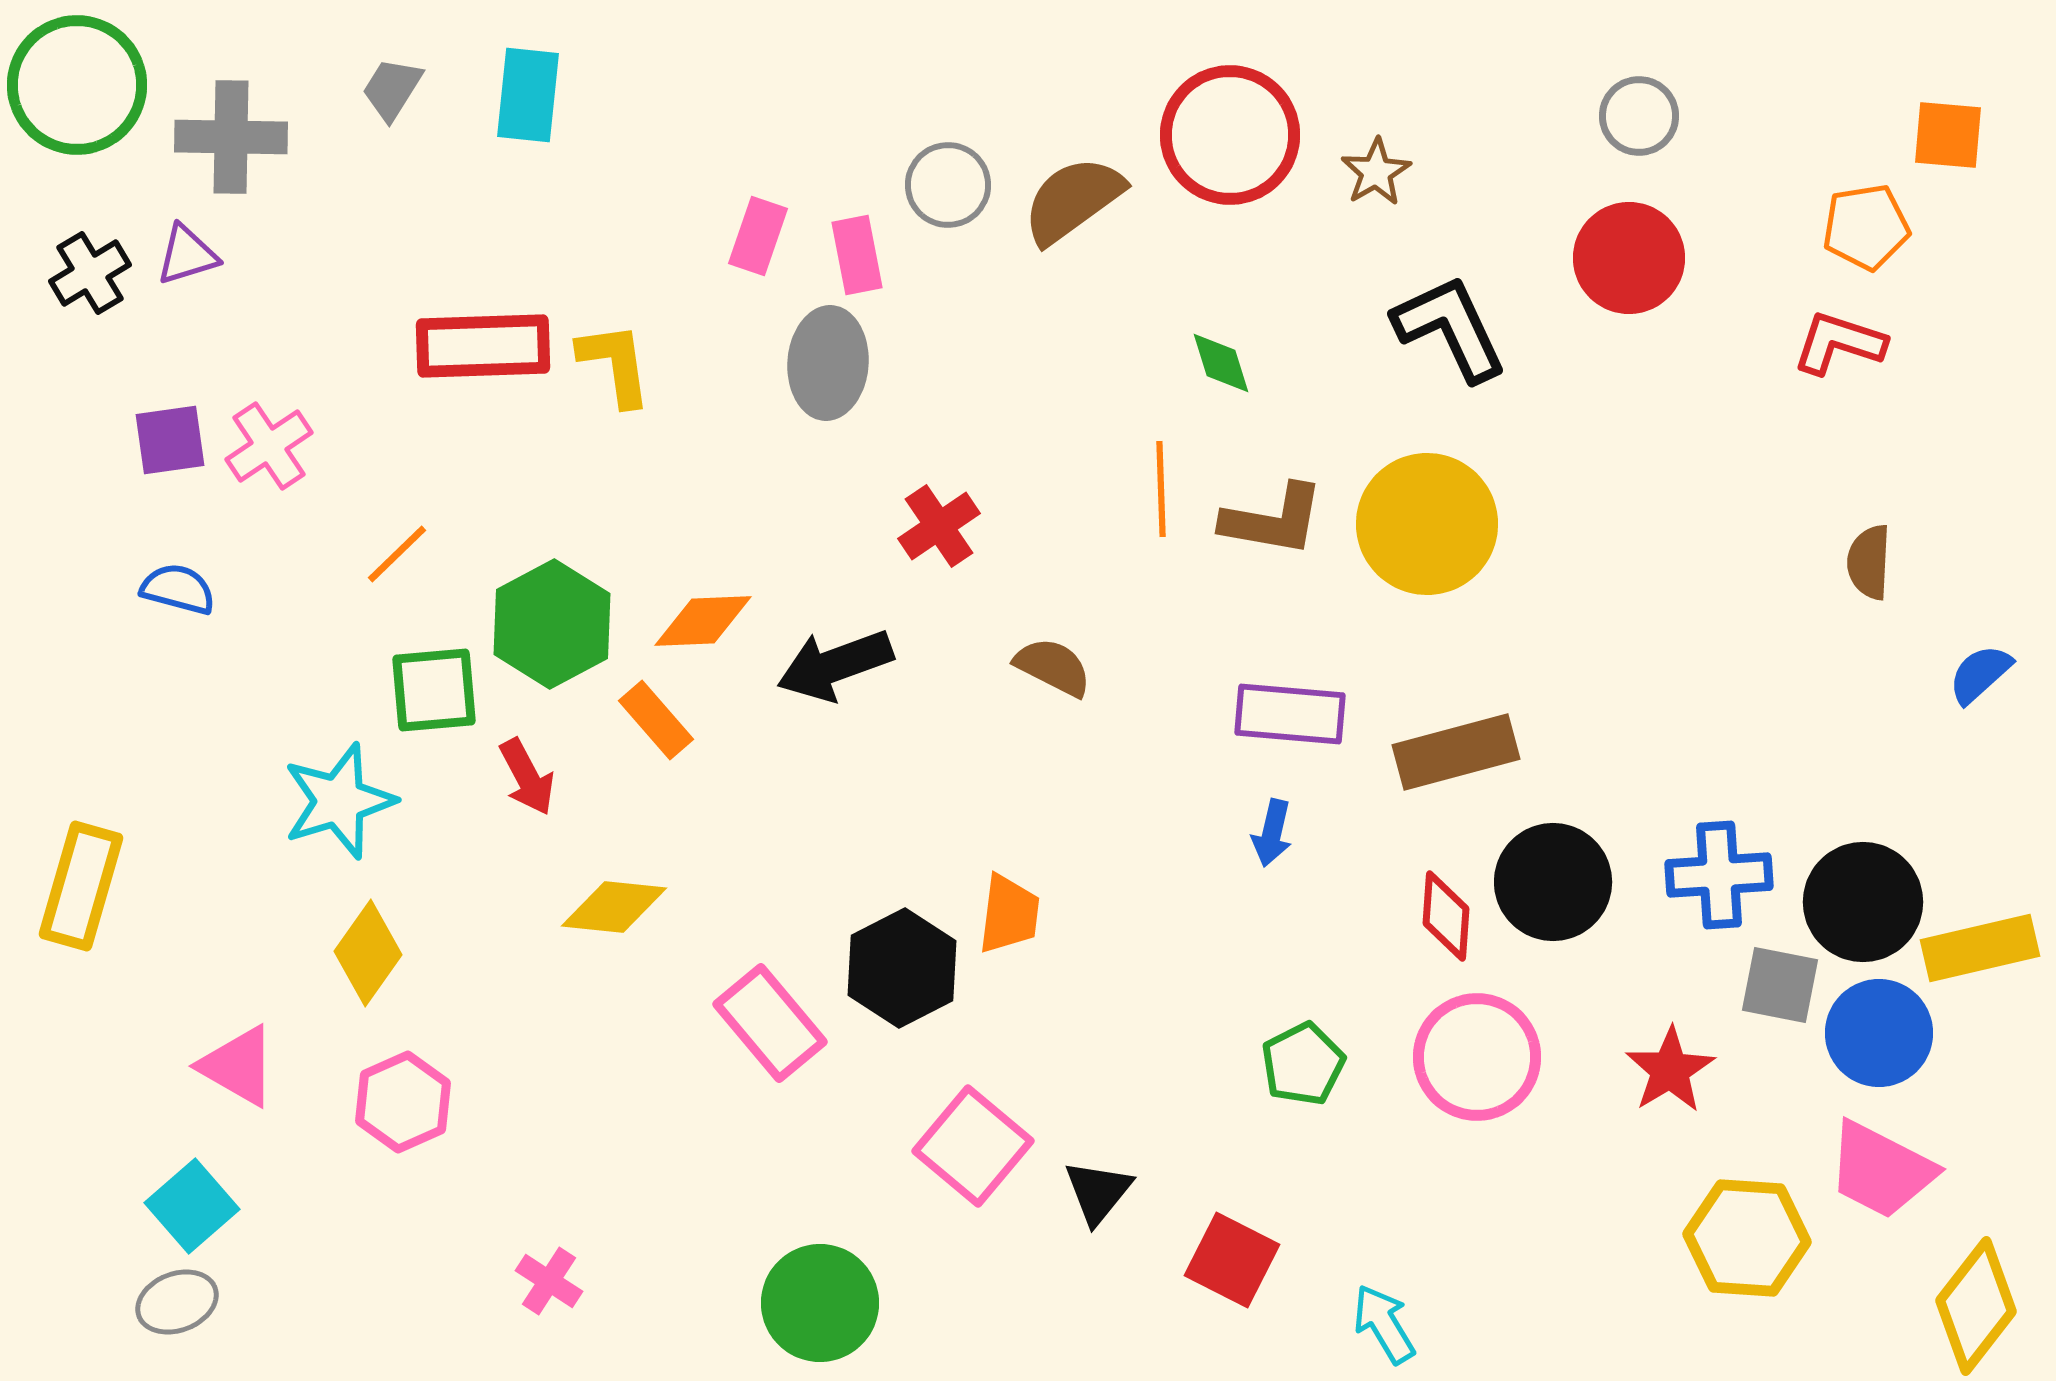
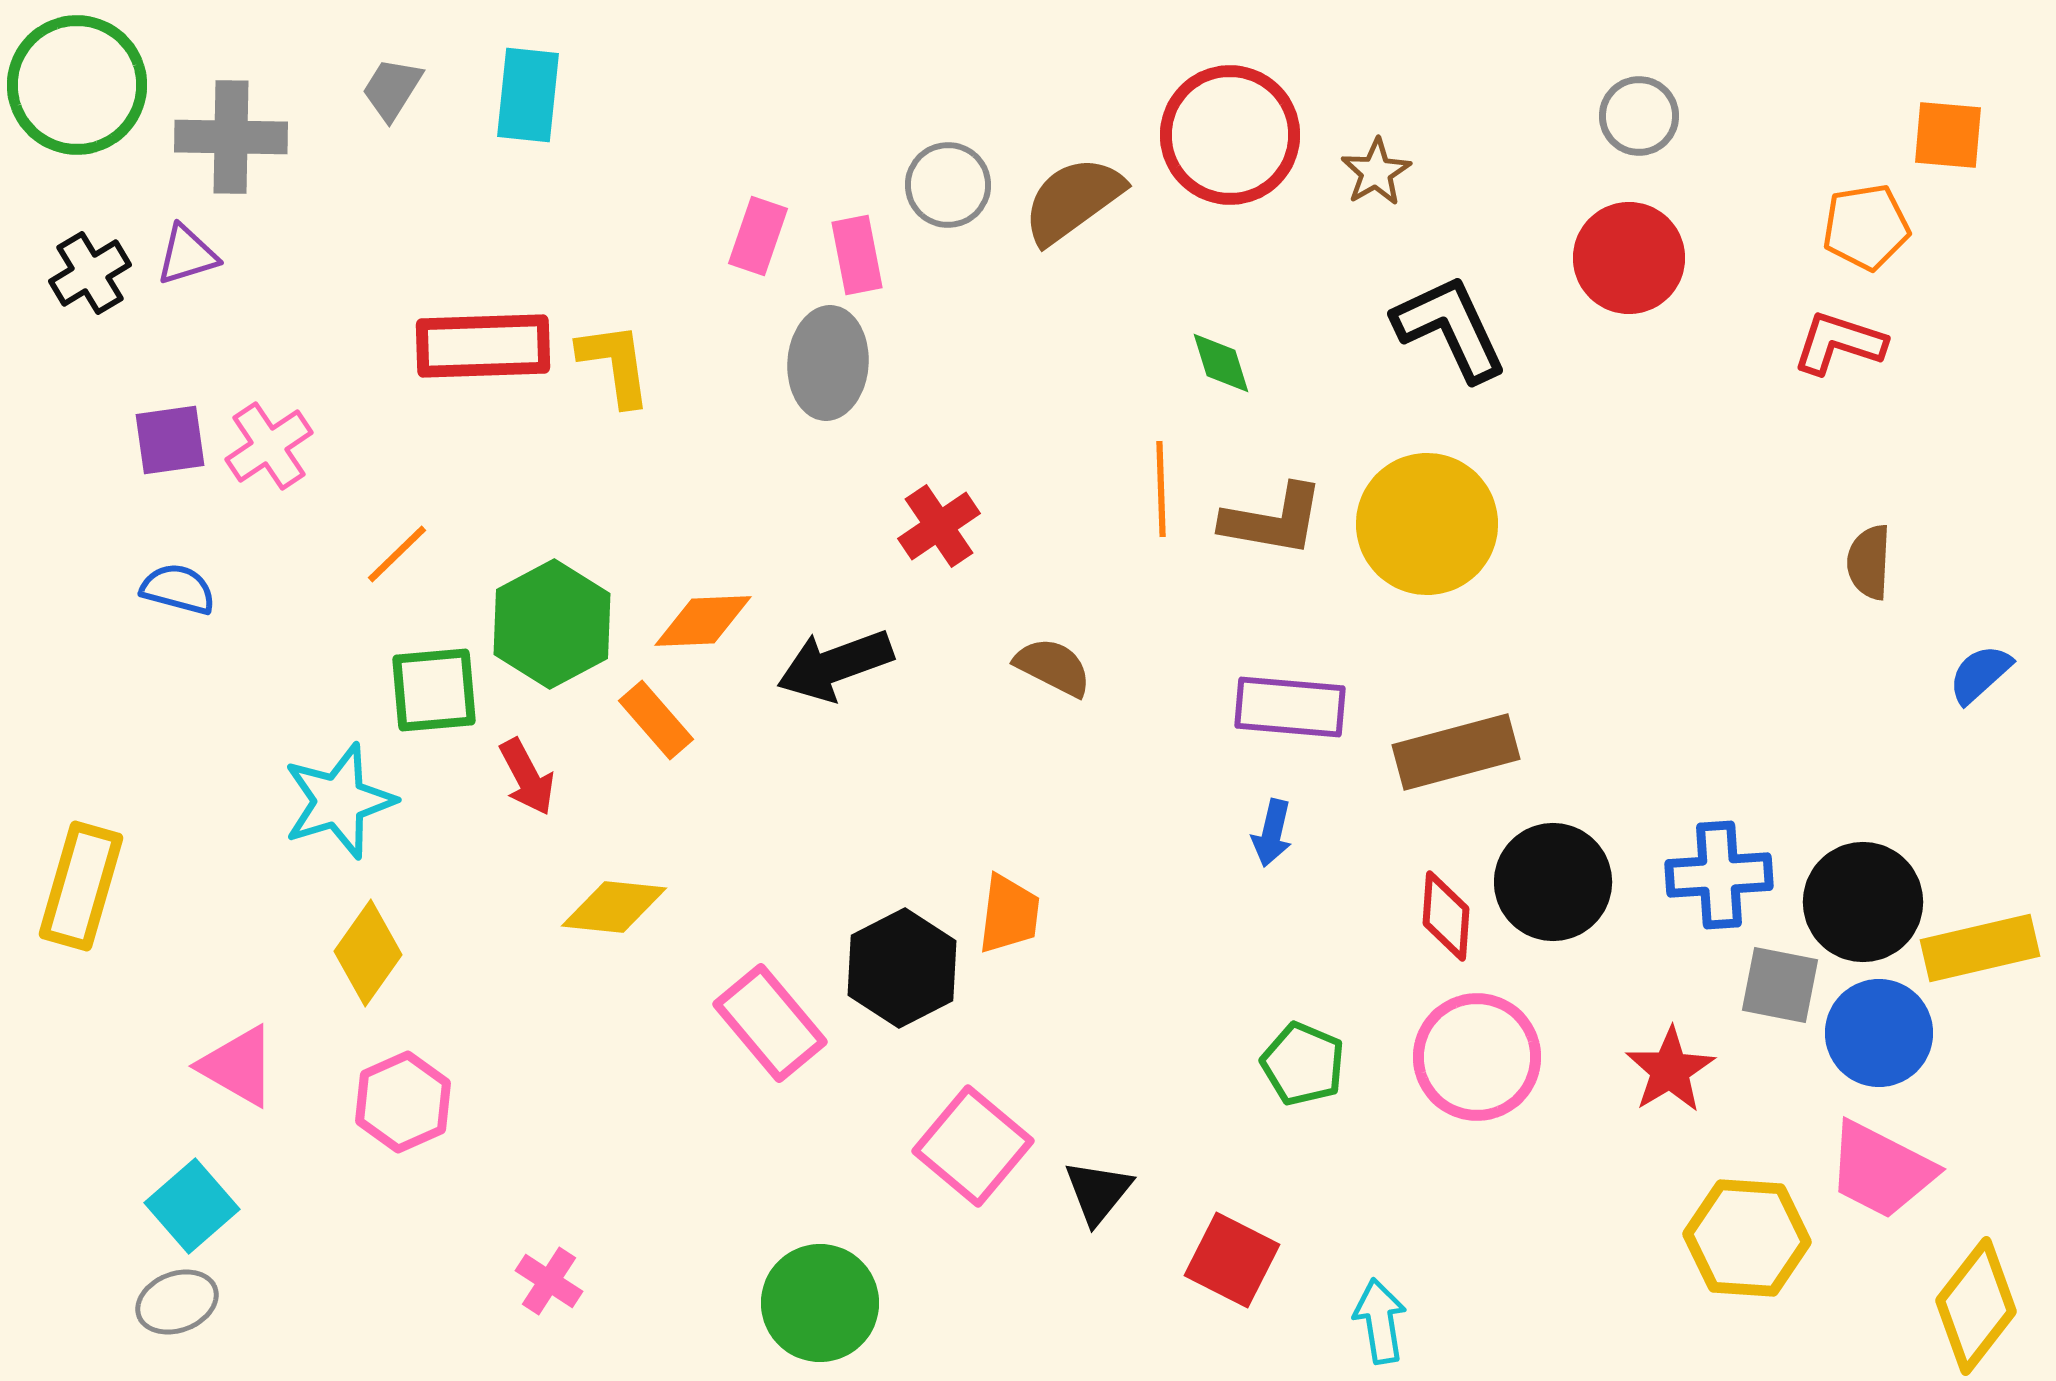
purple rectangle at (1290, 714): moved 7 px up
green pentagon at (1303, 1064): rotated 22 degrees counterclockwise
cyan arrow at (1384, 1324): moved 4 px left, 3 px up; rotated 22 degrees clockwise
